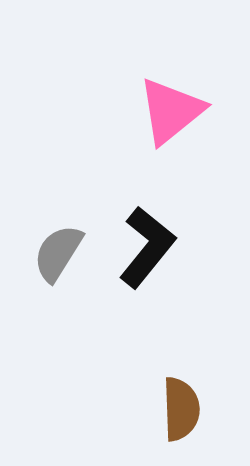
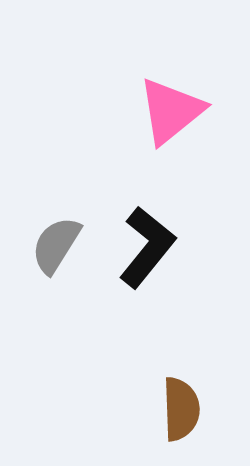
gray semicircle: moved 2 px left, 8 px up
